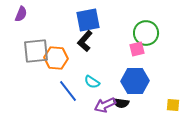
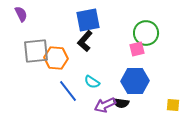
purple semicircle: rotated 49 degrees counterclockwise
